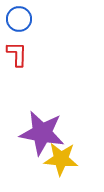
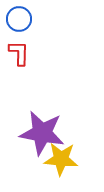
red L-shape: moved 2 px right, 1 px up
